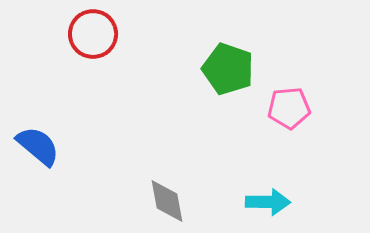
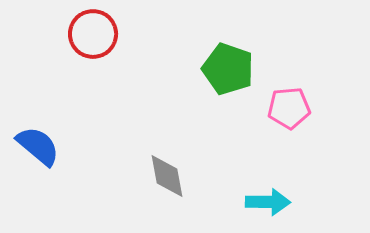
gray diamond: moved 25 px up
